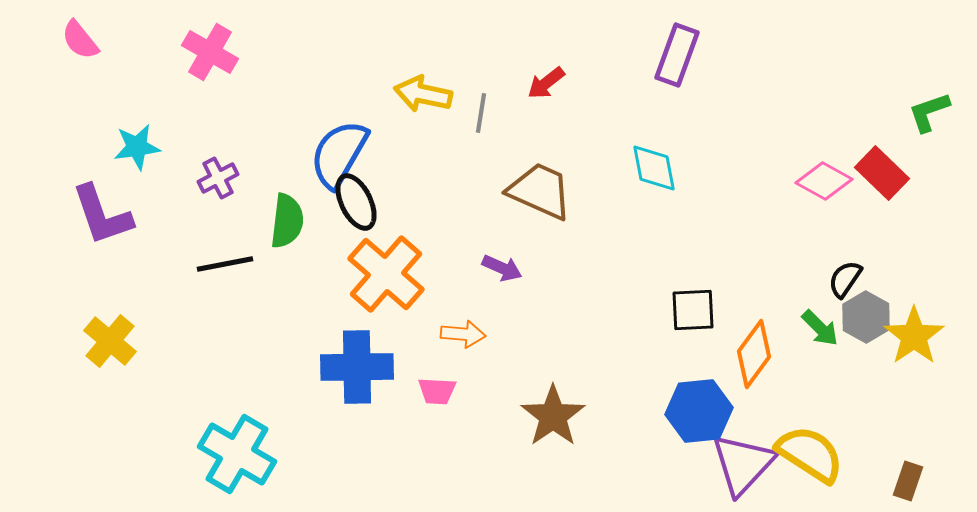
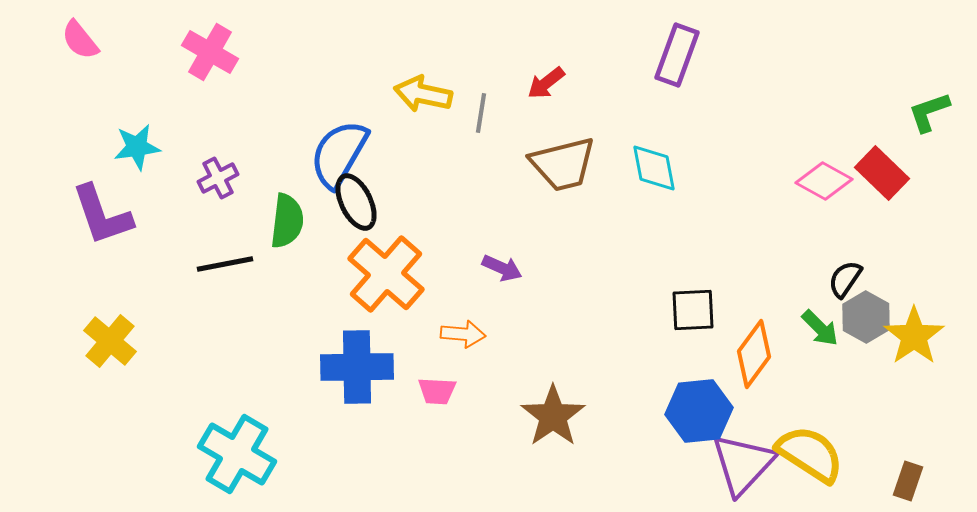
brown trapezoid: moved 23 px right, 27 px up; rotated 142 degrees clockwise
